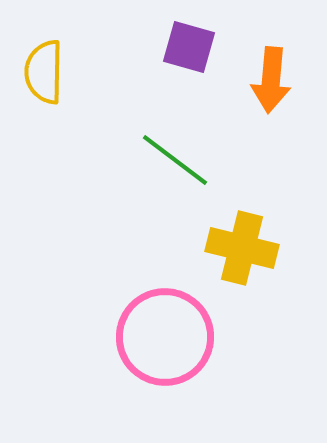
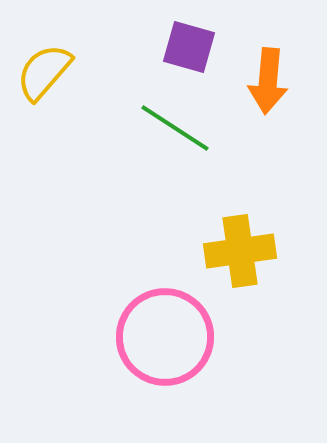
yellow semicircle: rotated 40 degrees clockwise
orange arrow: moved 3 px left, 1 px down
green line: moved 32 px up; rotated 4 degrees counterclockwise
yellow cross: moved 2 px left, 3 px down; rotated 22 degrees counterclockwise
